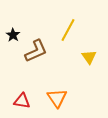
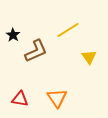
yellow line: rotated 30 degrees clockwise
red triangle: moved 2 px left, 2 px up
